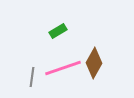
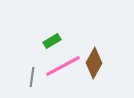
green rectangle: moved 6 px left, 10 px down
pink line: moved 2 px up; rotated 9 degrees counterclockwise
